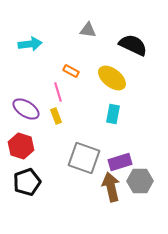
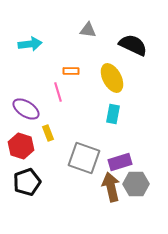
orange rectangle: rotated 28 degrees counterclockwise
yellow ellipse: rotated 24 degrees clockwise
yellow rectangle: moved 8 px left, 17 px down
gray hexagon: moved 4 px left, 3 px down
